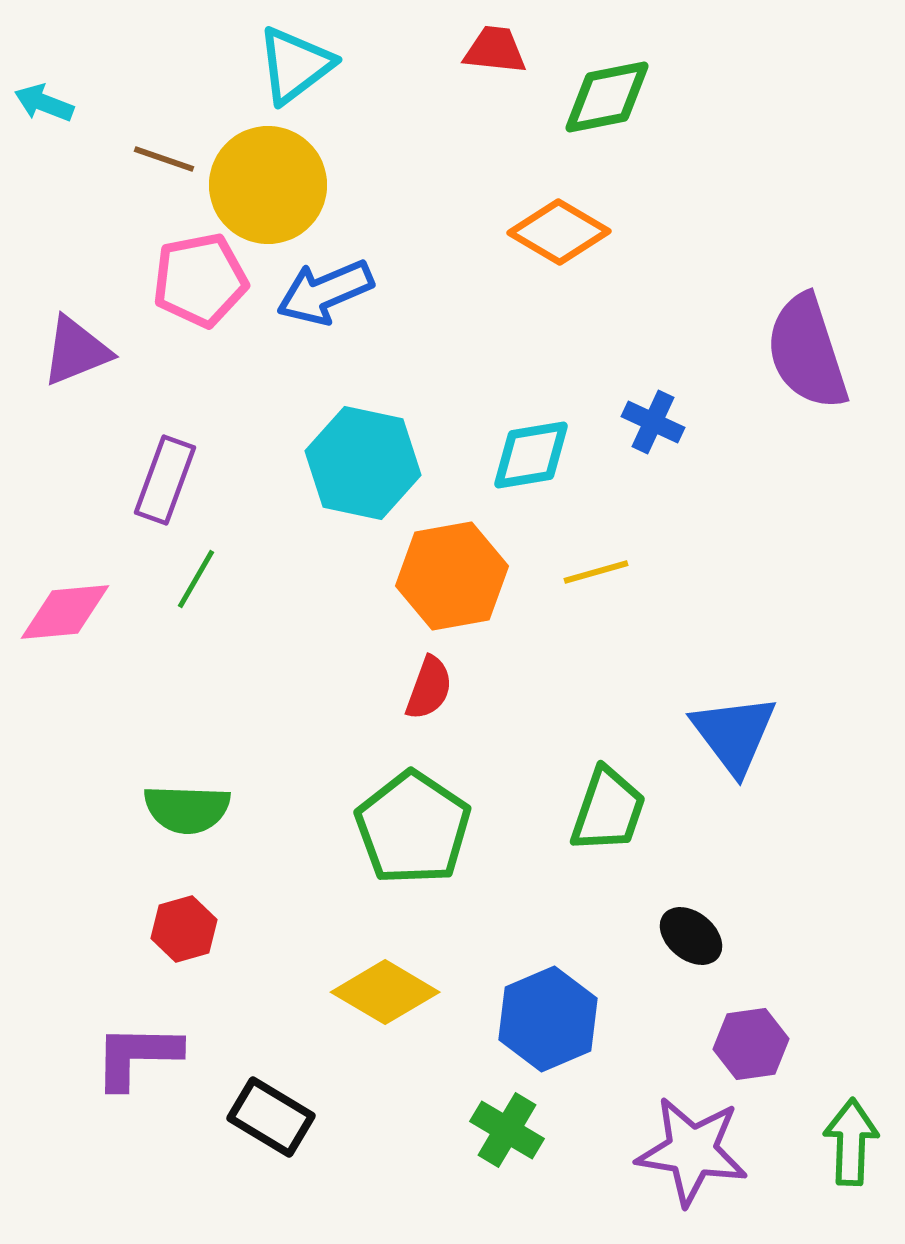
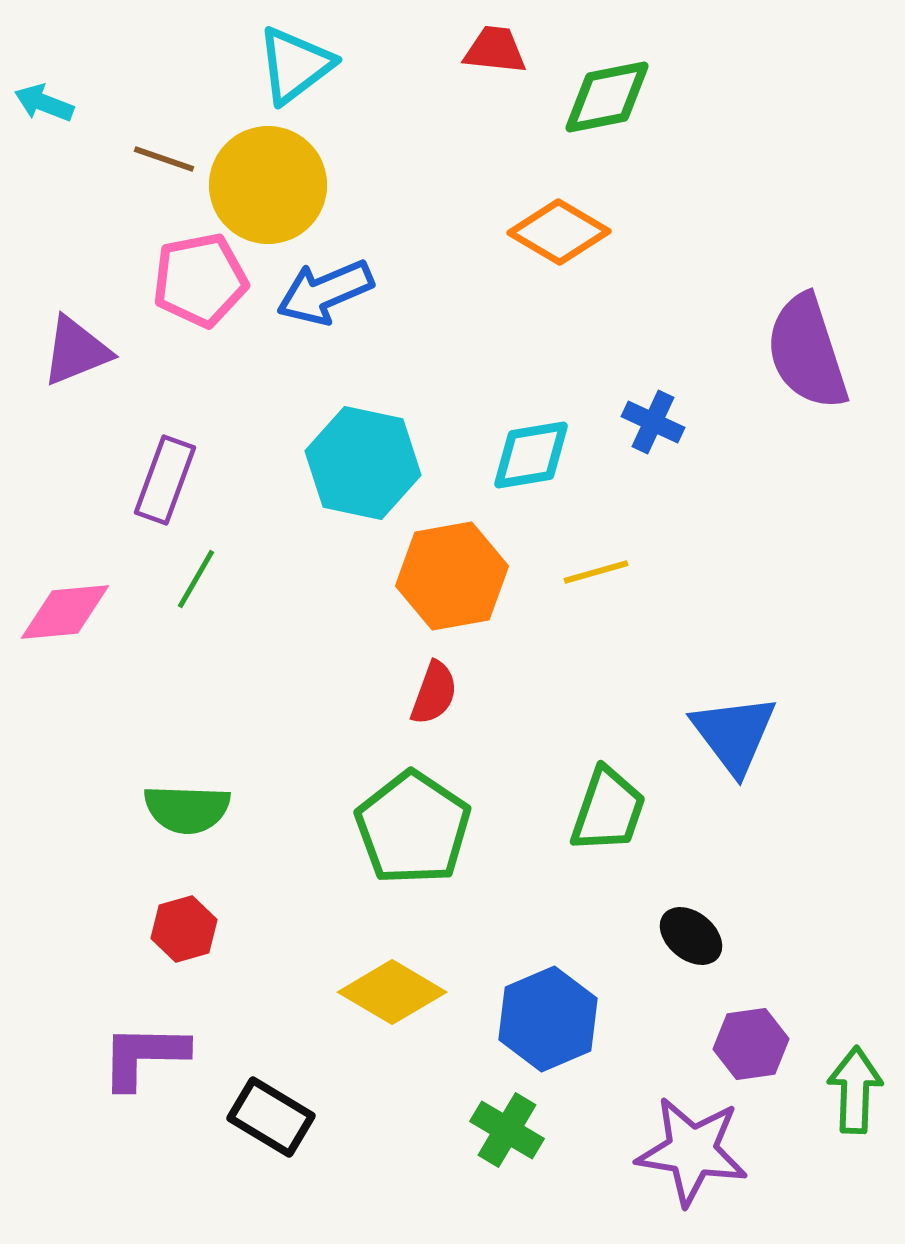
red semicircle: moved 5 px right, 5 px down
yellow diamond: moved 7 px right
purple L-shape: moved 7 px right
green arrow: moved 4 px right, 52 px up
